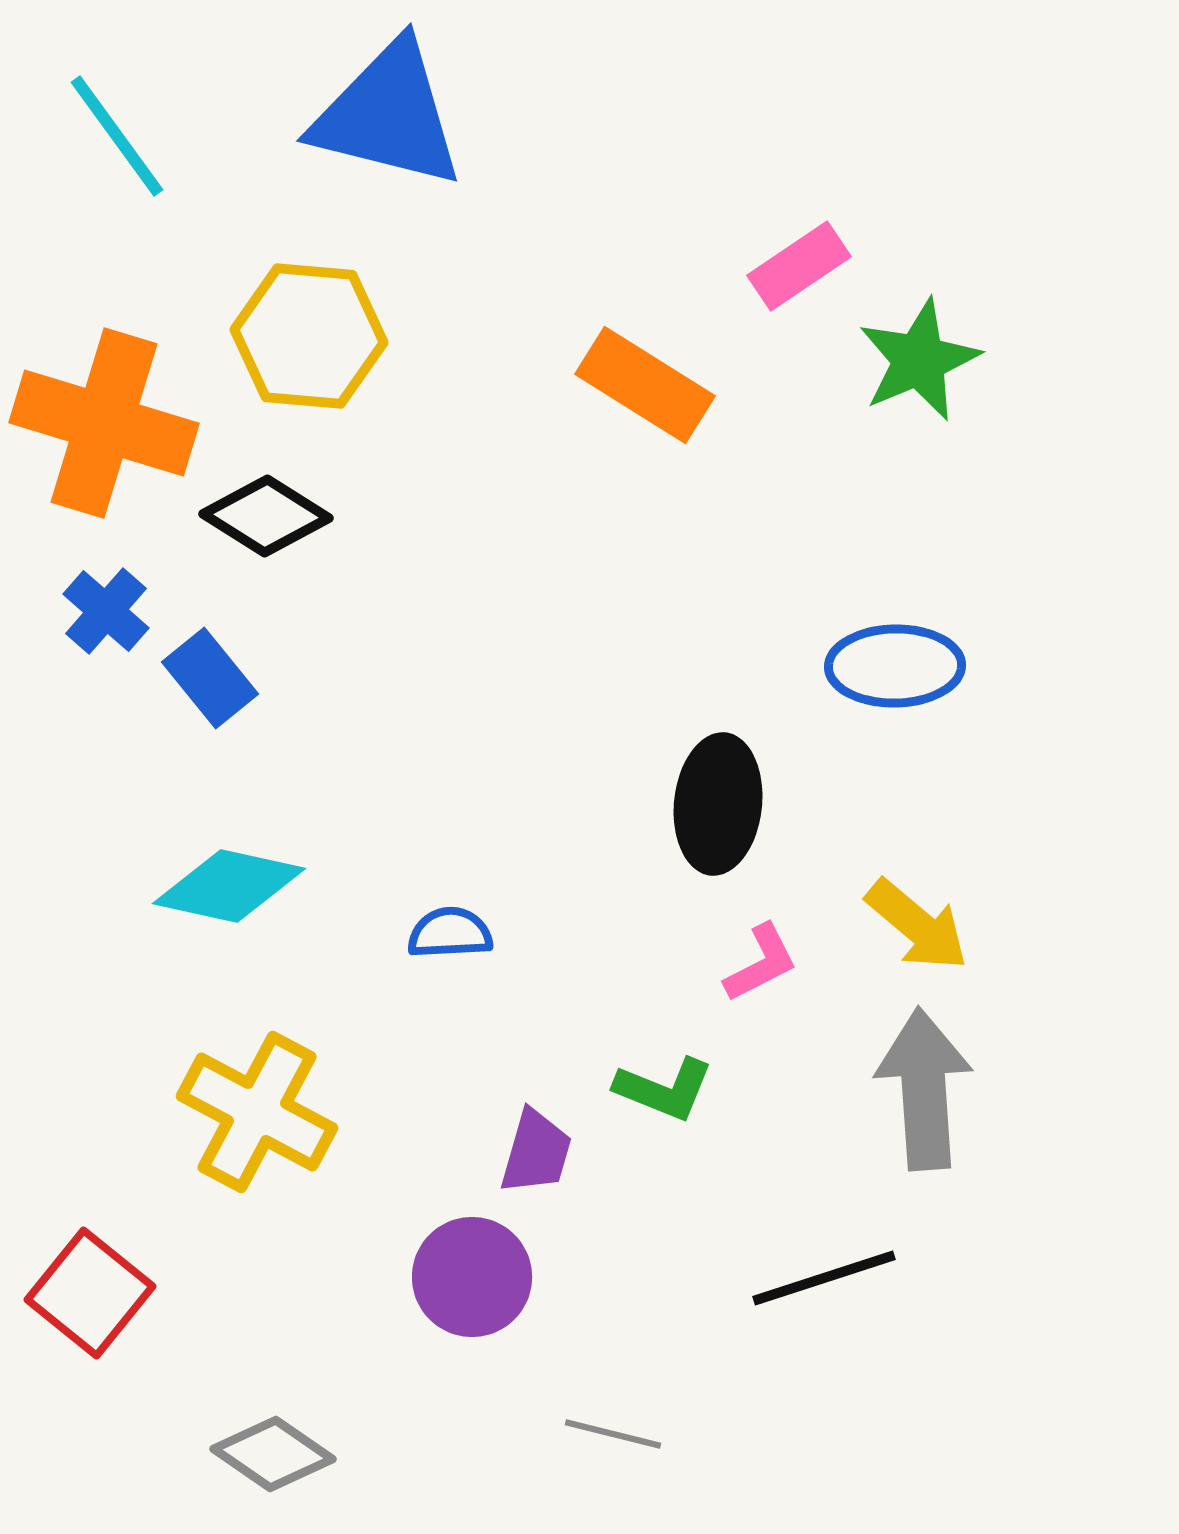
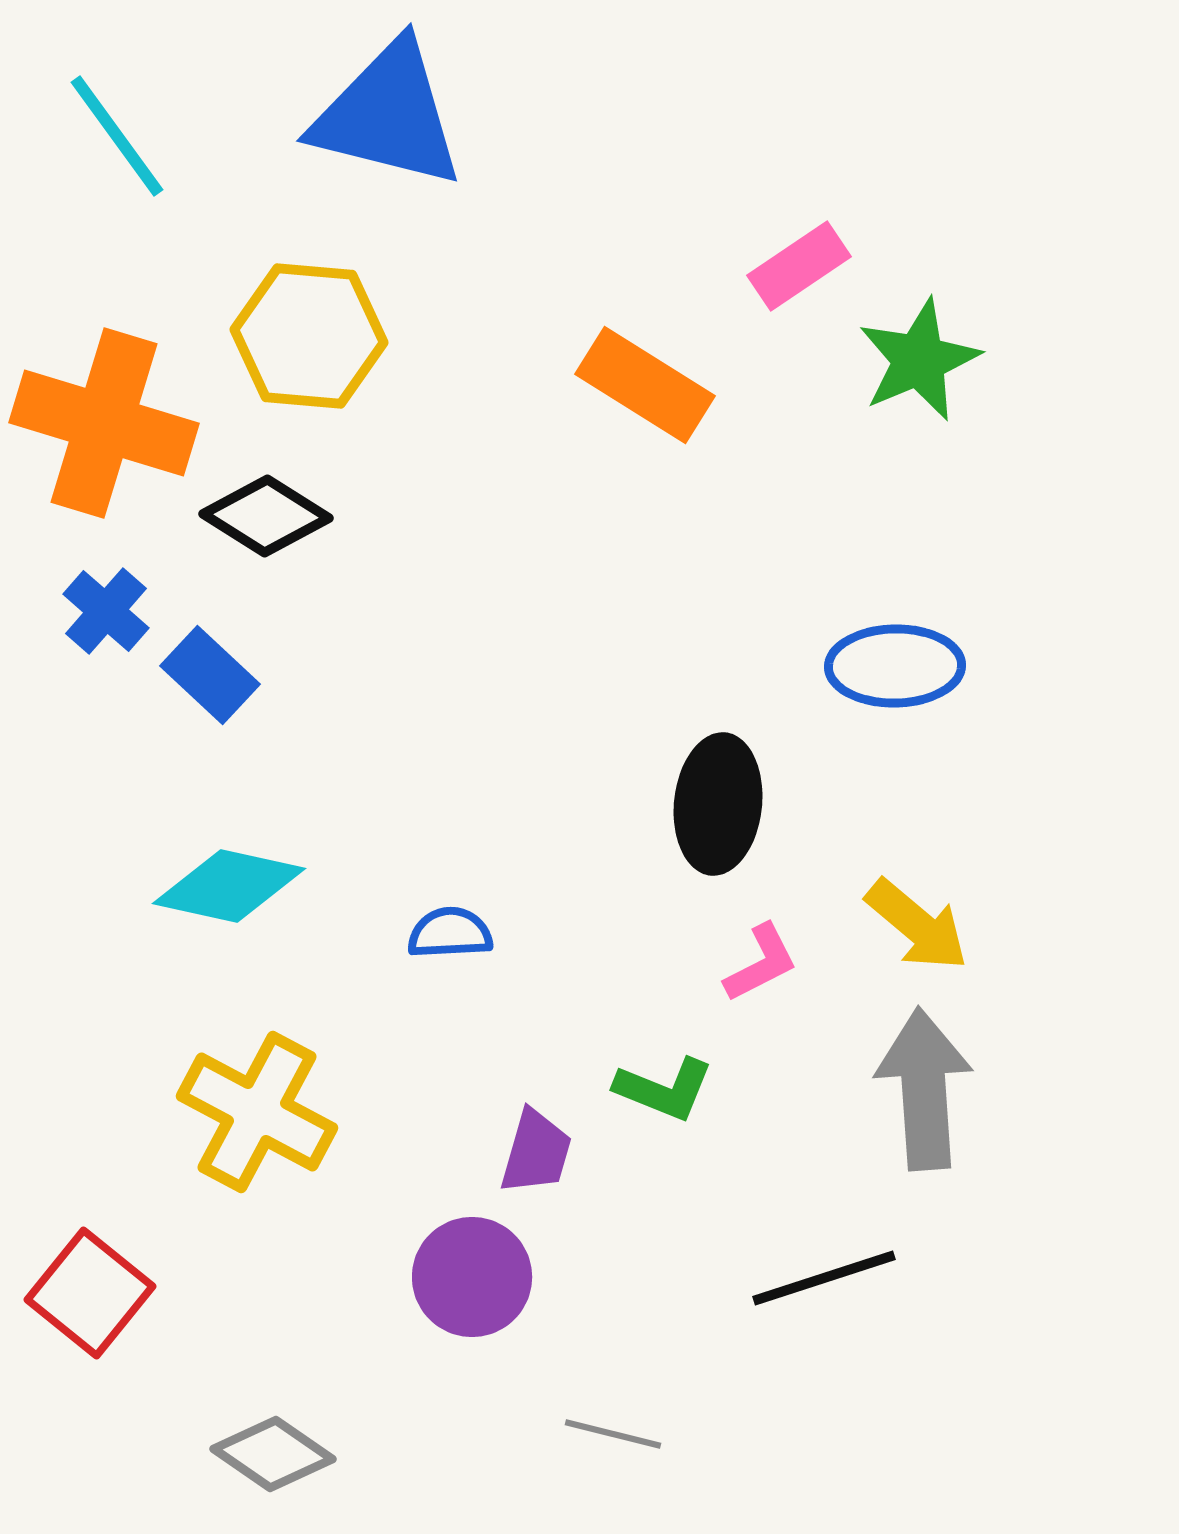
blue rectangle: moved 3 px up; rotated 8 degrees counterclockwise
